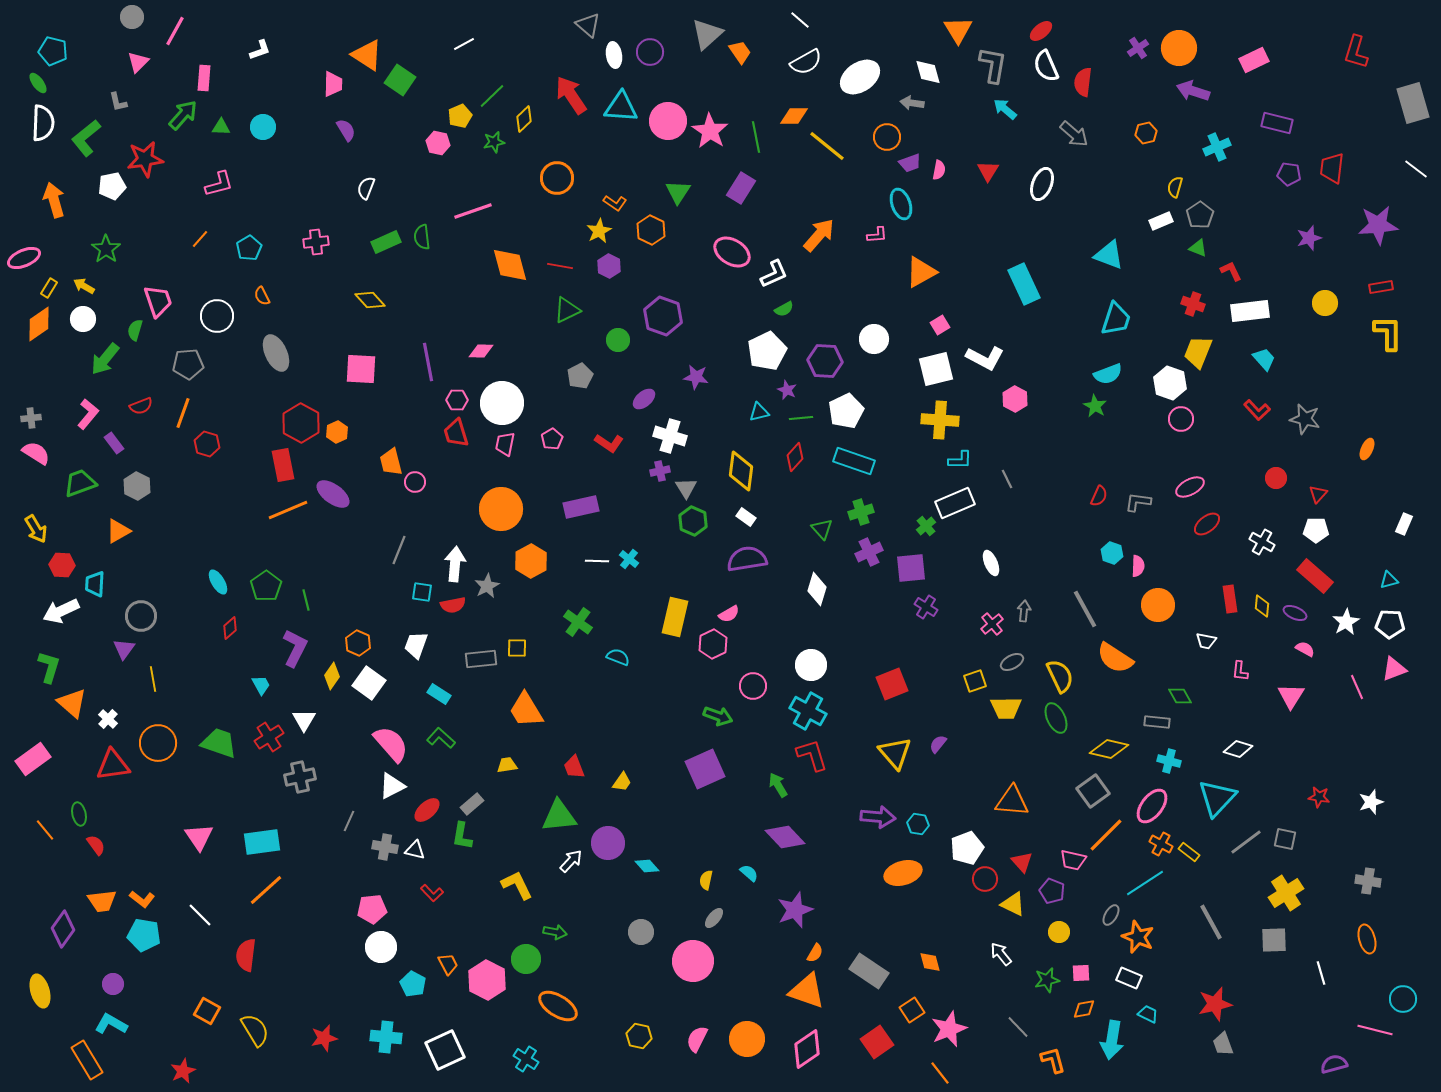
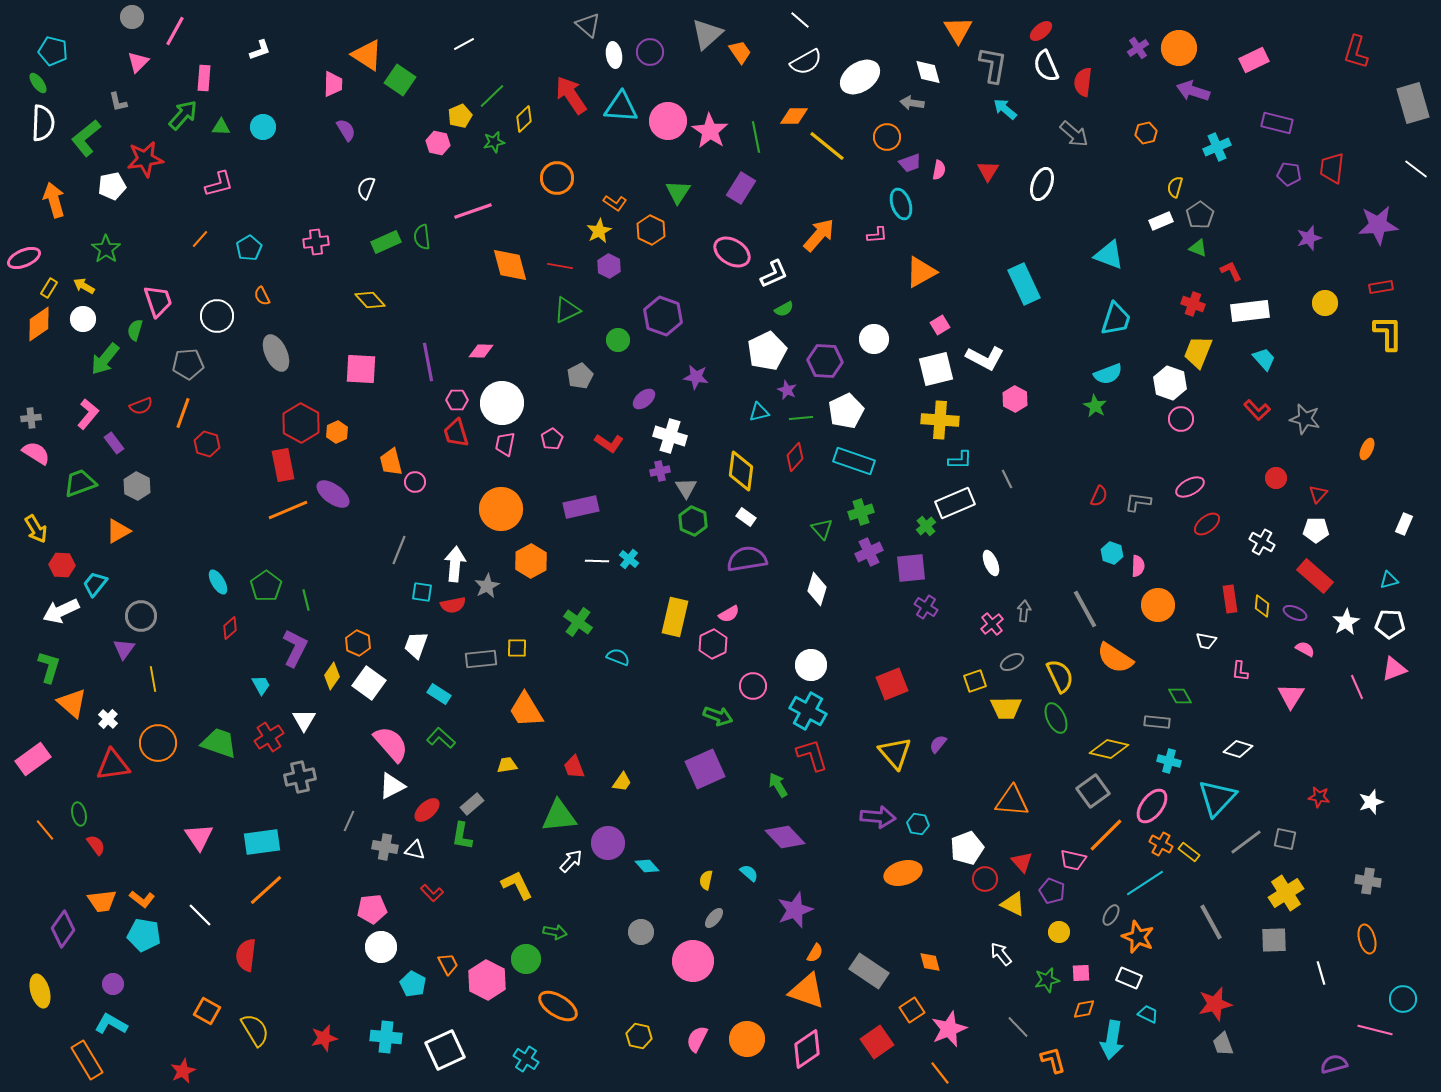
cyan trapezoid at (95, 584): rotated 36 degrees clockwise
